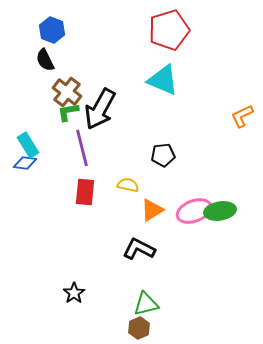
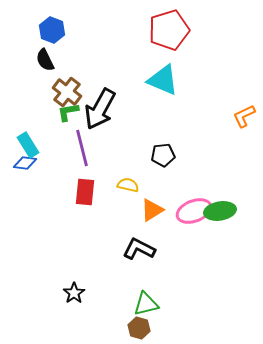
orange L-shape: moved 2 px right
brown hexagon: rotated 20 degrees counterclockwise
